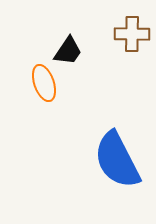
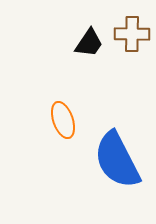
black trapezoid: moved 21 px right, 8 px up
orange ellipse: moved 19 px right, 37 px down
